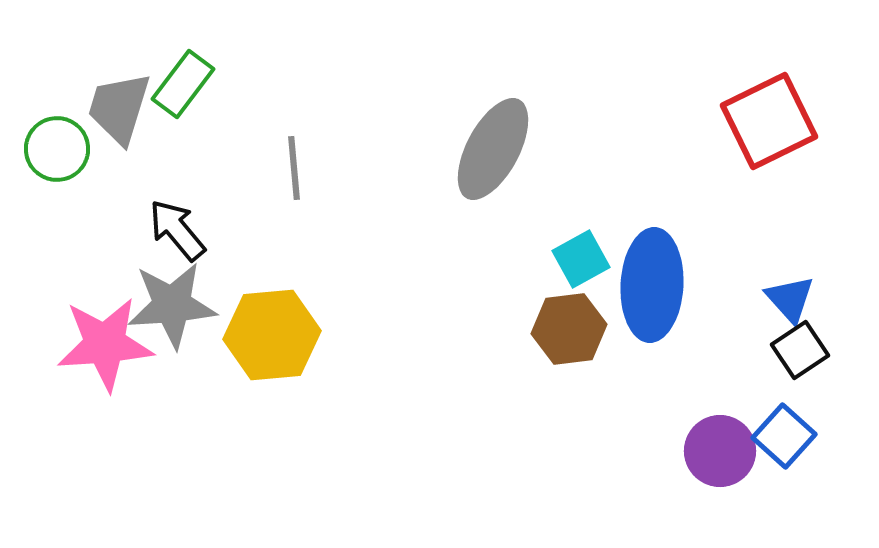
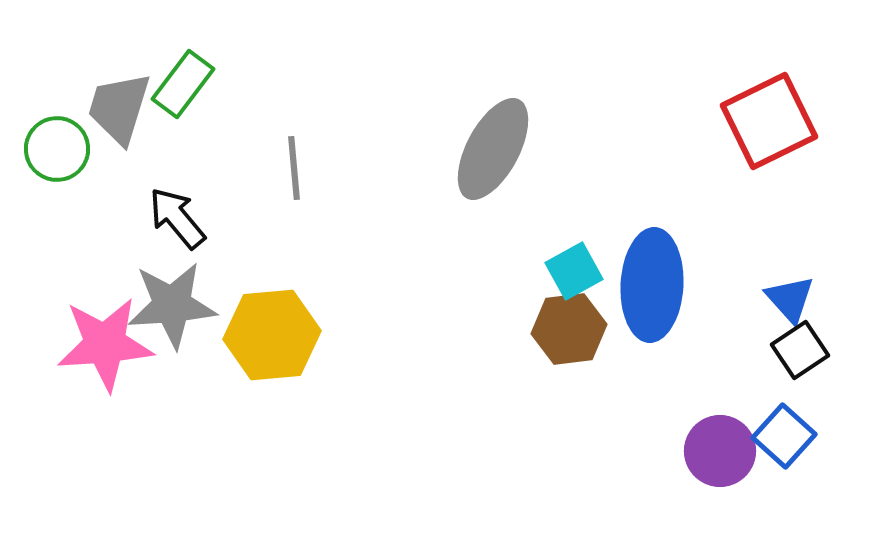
black arrow: moved 12 px up
cyan square: moved 7 px left, 12 px down
